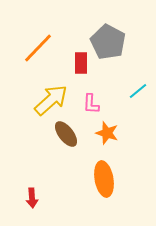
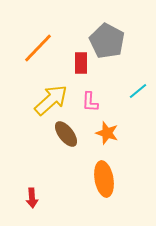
gray pentagon: moved 1 px left, 1 px up
pink L-shape: moved 1 px left, 2 px up
